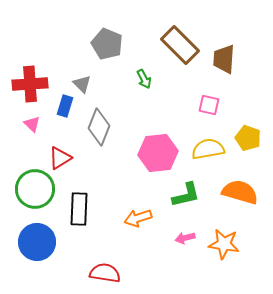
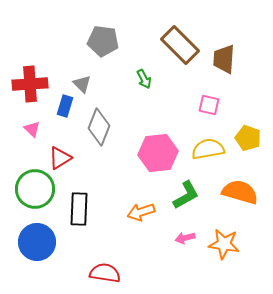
gray pentagon: moved 4 px left, 3 px up; rotated 16 degrees counterclockwise
pink triangle: moved 5 px down
green L-shape: rotated 16 degrees counterclockwise
orange arrow: moved 3 px right, 6 px up
